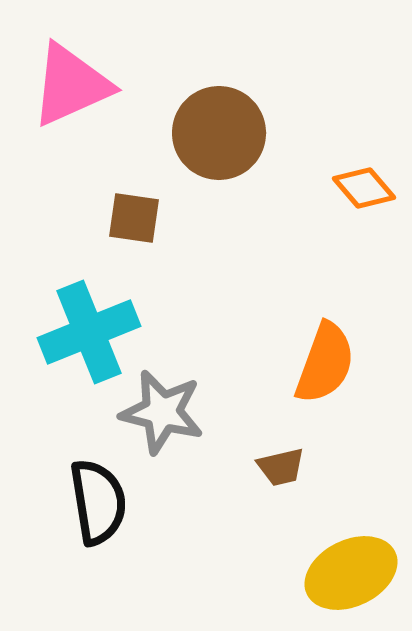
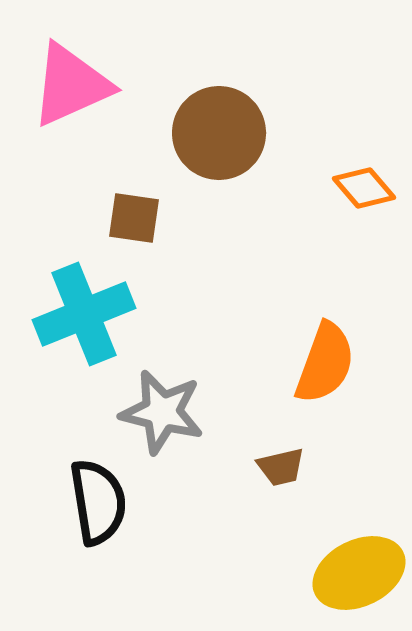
cyan cross: moved 5 px left, 18 px up
yellow ellipse: moved 8 px right
